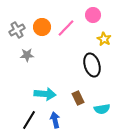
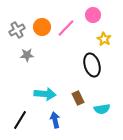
black line: moved 9 px left
